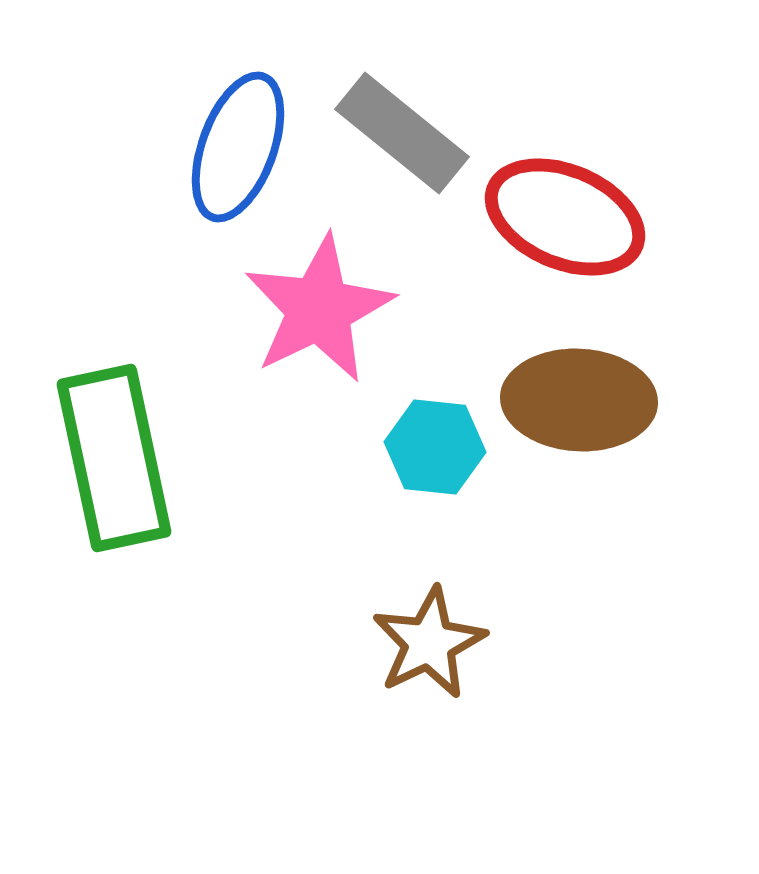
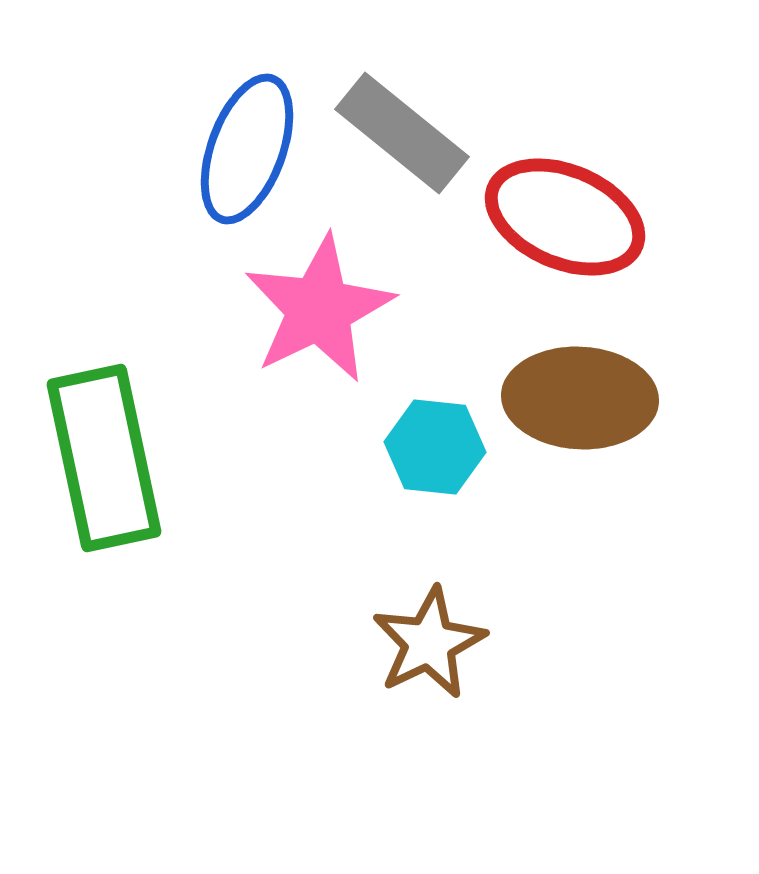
blue ellipse: moved 9 px right, 2 px down
brown ellipse: moved 1 px right, 2 px up
green rectangle: moved 10 px left
